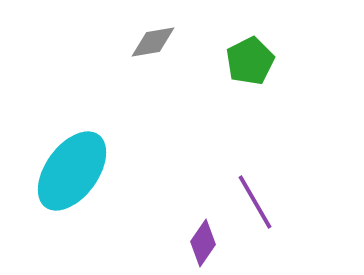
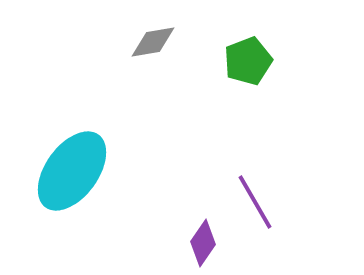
green pentagon: moved 2 px left; rotated 6 degrees clockwise
